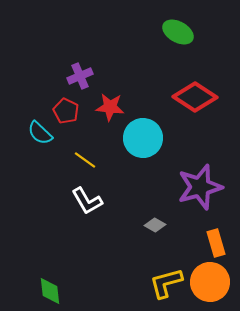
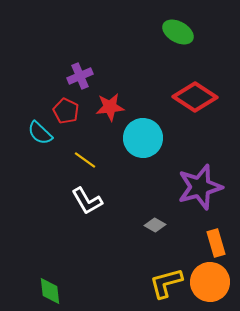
red star: rotated 12 degrees counterclockwise
